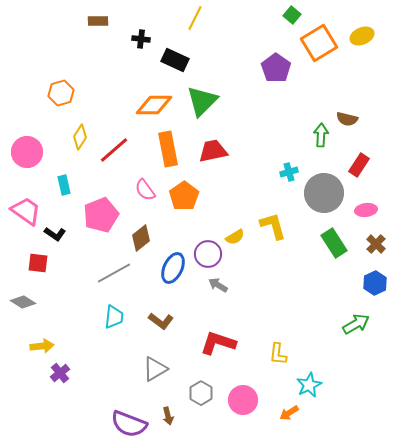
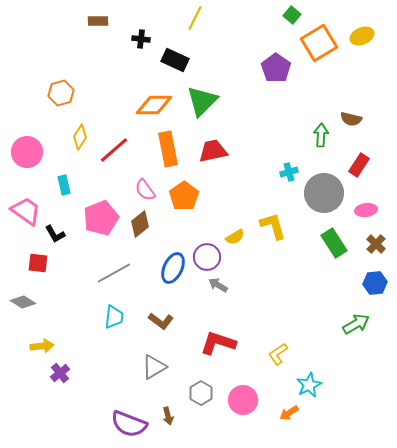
brown semicircle at (347, 119): moved 4 px right
pink pentagon at (101, 215): moved 3 px down
black L-shape at (55, 234): rotated 25 degrees clockwise
brown diamond at (141, 238): moved 1 px left, 14 px up
purple circle at (208, 254): moved 1 px left, 3 px down
blue hexagon at (375, 283): rotated 20 degrees clockwise
yellow L-shape at (278, 354): rotated 50 degrees clockwise
gray triangle at (155, 369): moved 1 px left, 2 px up
